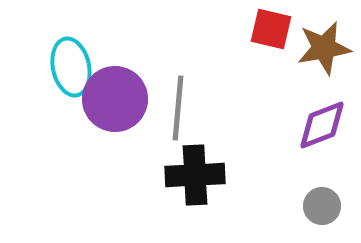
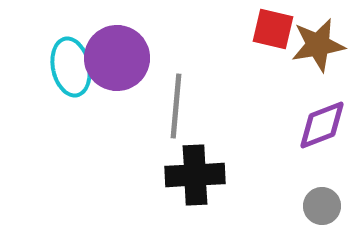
red square: moved 2 px right
brown star: moved 6 px left, 3 px up
purple circle: moved 2 px right, 41 px up
gray line: moved 2 px left, 2 px up
